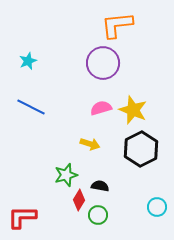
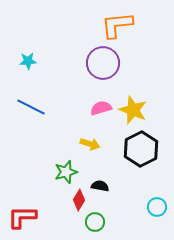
cyan star: rotated 18 degrees clockwise
green star: moved 3 px up
green circle: moved 3 px left, 7 px down
